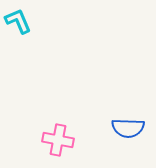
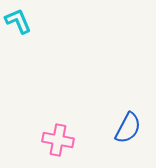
blue semicircle: rotated 64 degrees counterclockwise
